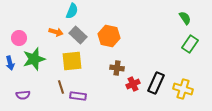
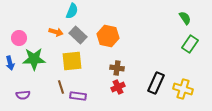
orange hexagon: moved 1 px left
green star: rotated 15 degrees clockwise
red cross: moved 15 px left, 3 px down
